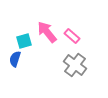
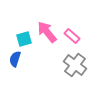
cyan square: moved 2 px up
